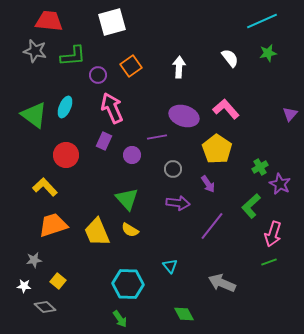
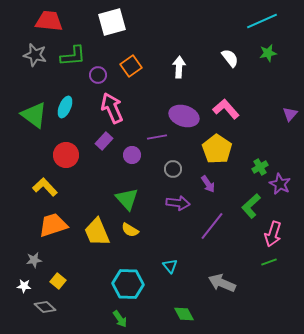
gray star at (35, 51): moved 4 px down
purple rectangle at (104, 141): rotated 18 degrees clockwise
